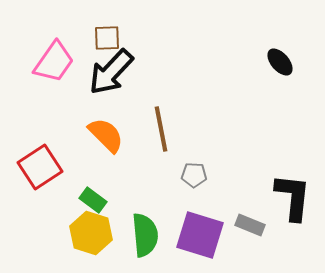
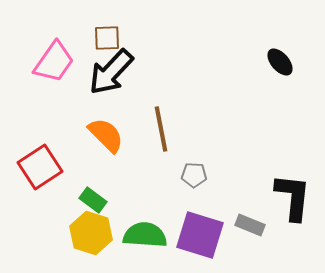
green semicircle: rotated 81 degrees counterclockwise
